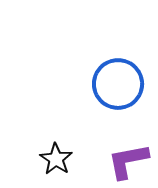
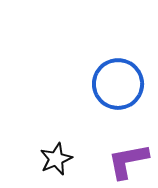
black star: rotated 16 degrees clockwise
